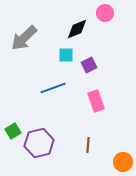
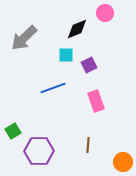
purple hexagon: moved 8 px down; rotated 12 degrees clockwise
